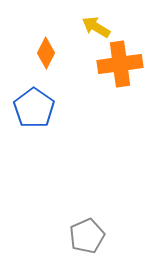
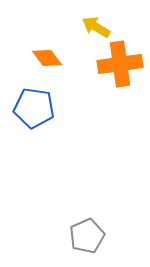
orange diamond: moved 1 px right, 5 px down; rotated 64 degrees counterclockwise
blue pentagon: rotated 27 degrees counterclockwise
